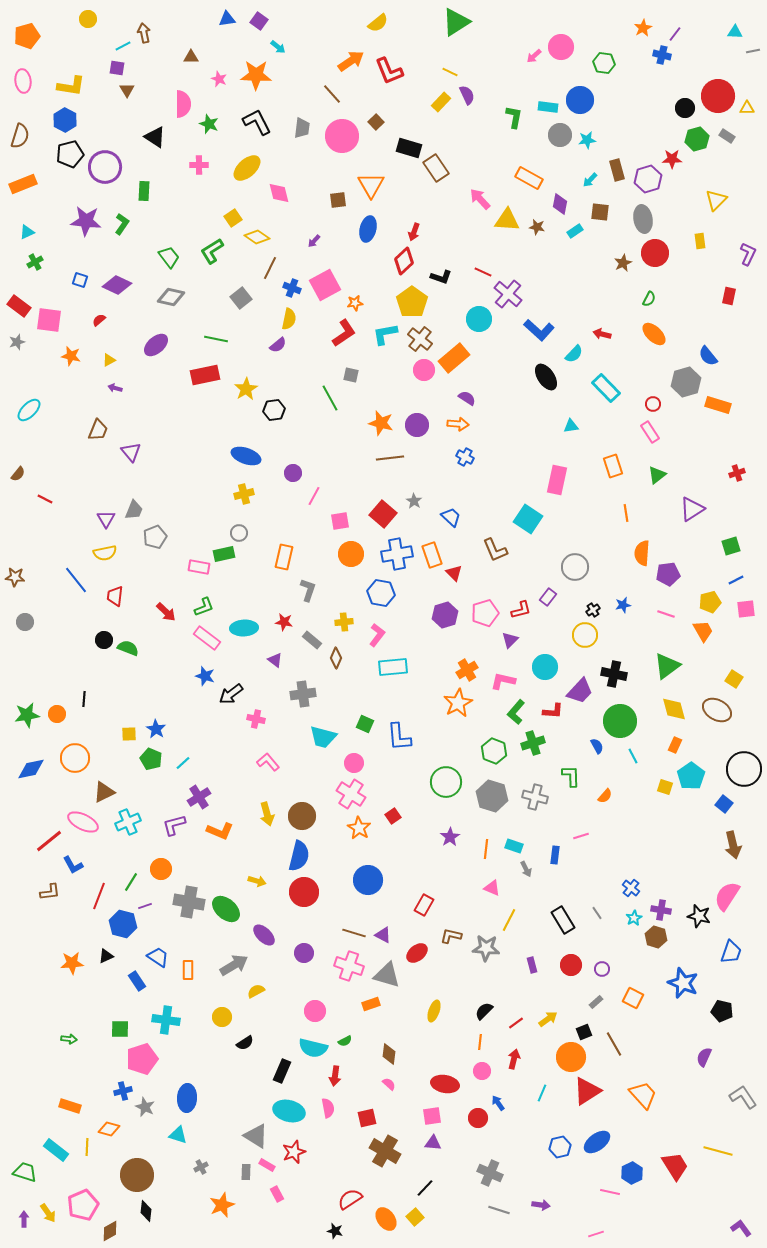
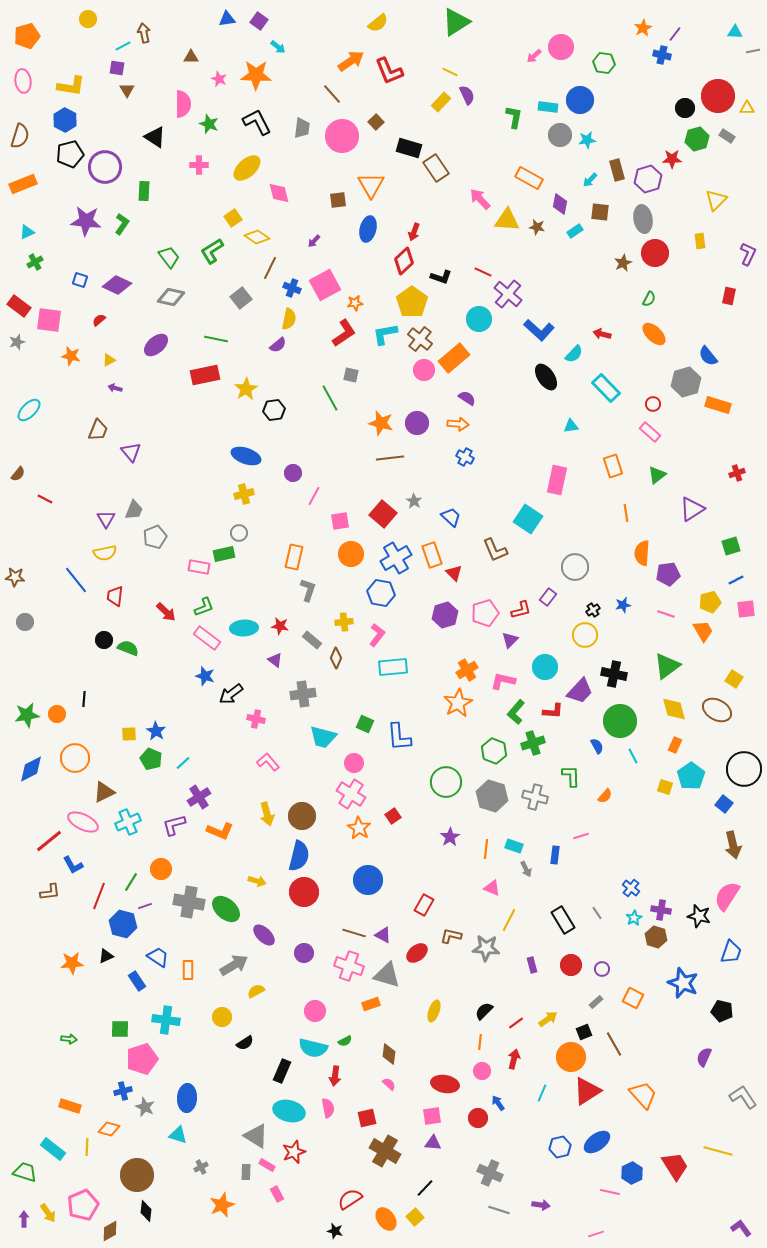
purple circle at (417, 425): moved 2 px up
pink rectangle at (650, 432): rotated 15 degrees counterclockwise
blue cross at (397, 554): moved 1 px left, 4 px down; rotated 20 degrees counterclockwise
orange rectangle at (284, 557): moved 10 px right
red star at (284, 622): moved 4 px left, 4 px down
blue star at (156, 729): moved 2 px down
blue diamond at (31, 769): rotated 16 degrees counterclockwise
cyan rectangle at (56, 1150): moved 3 px left, 1 px up
